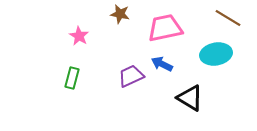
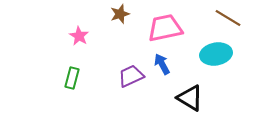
brown star: rotated 30 degrees counterclockwise
blue arrow: rotated 35 degrees clockwise
